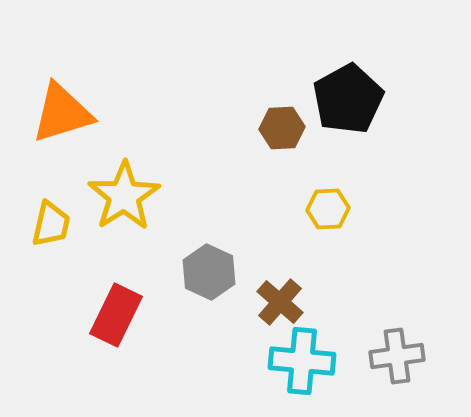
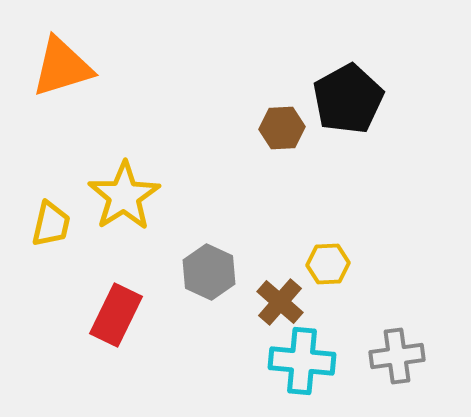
orange triangle: moved 46 px up
yellow hexagon: moved 55 px down
